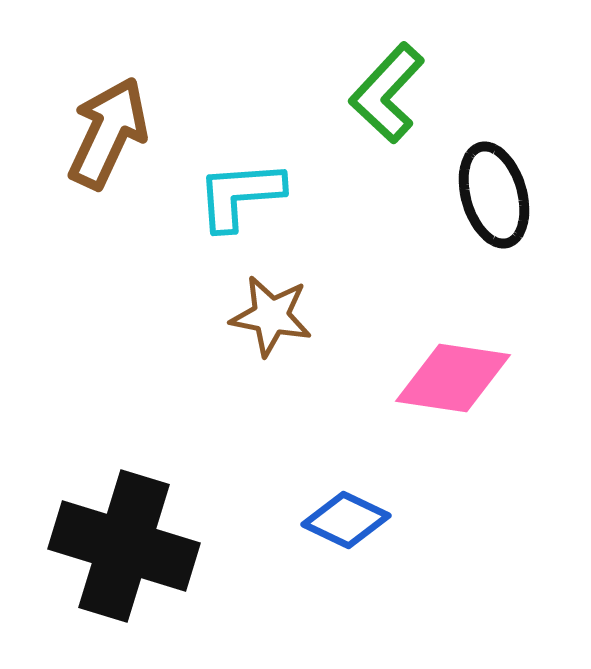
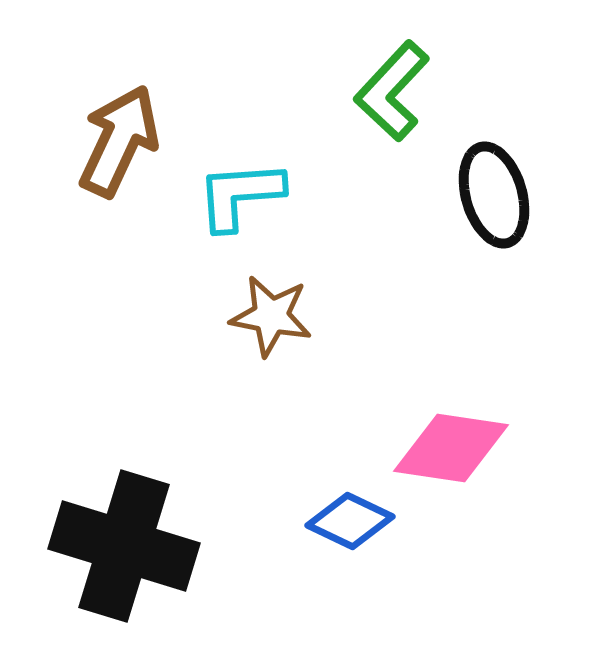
green L-shape: moved 5 px right, 2 px up
brown arrow: moved 11 px right, 8 px down
pink diamond: moved 2 px left, 70 px down
blue diamond: moved 4 px right, 1 px down
